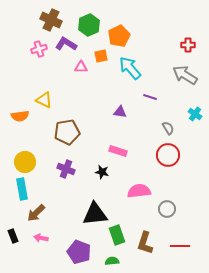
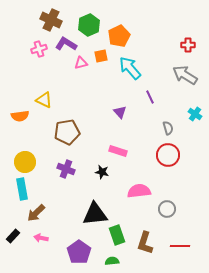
pink triangle: moved 4 px up; rotated 16 degrees counterclockwise
purple line: rotated 48 degrees clockwise
purple triangle: rotated 40 degrees clockwise
gray semicircle: rotated 16 degrees clockwise
black rectangle: rotated 64 degrees clockwise
purple pentagon: rotated 15 degrees clockwise
